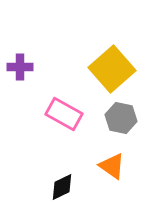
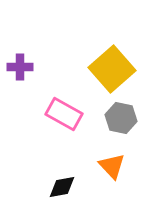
orange triangle: rotated 12 degrees clockwise
black diamond: rotated 16 degrees clockwise
